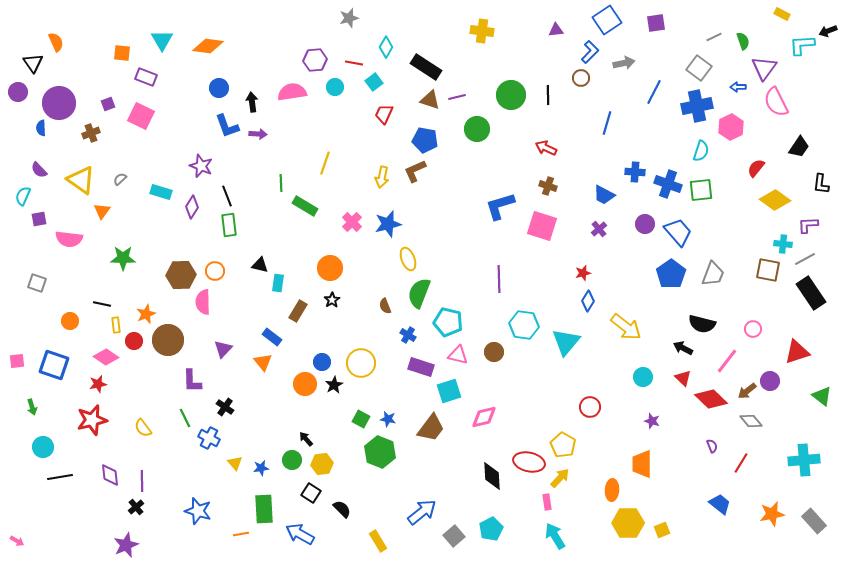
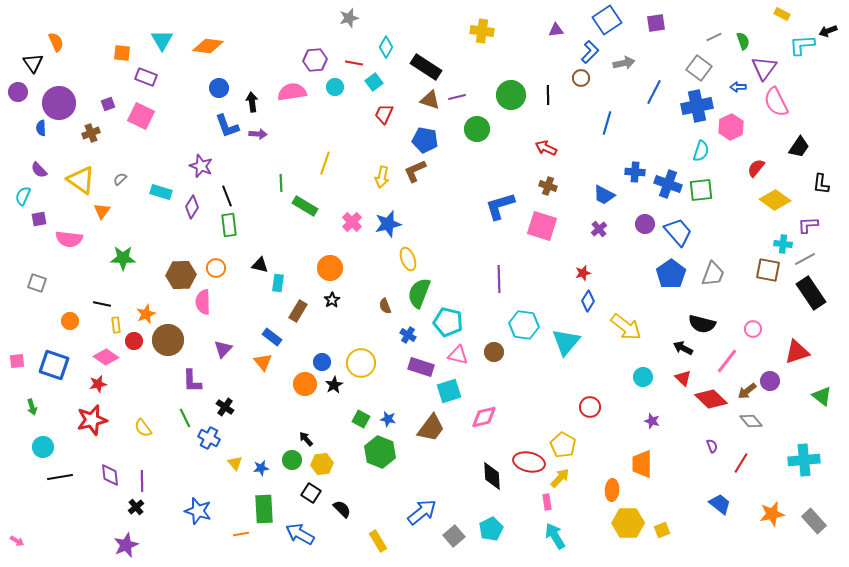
orange circle at (215, 271): moved 1 px right, 3 px up
